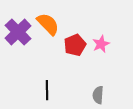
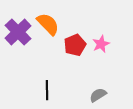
gray semicircle: rotated 54 degrees clockwise
